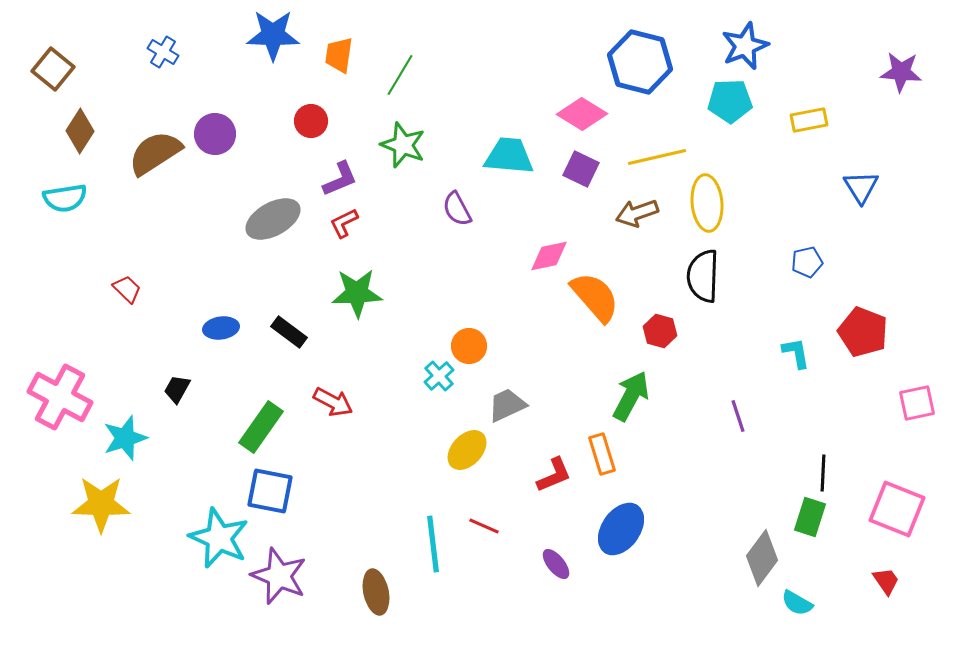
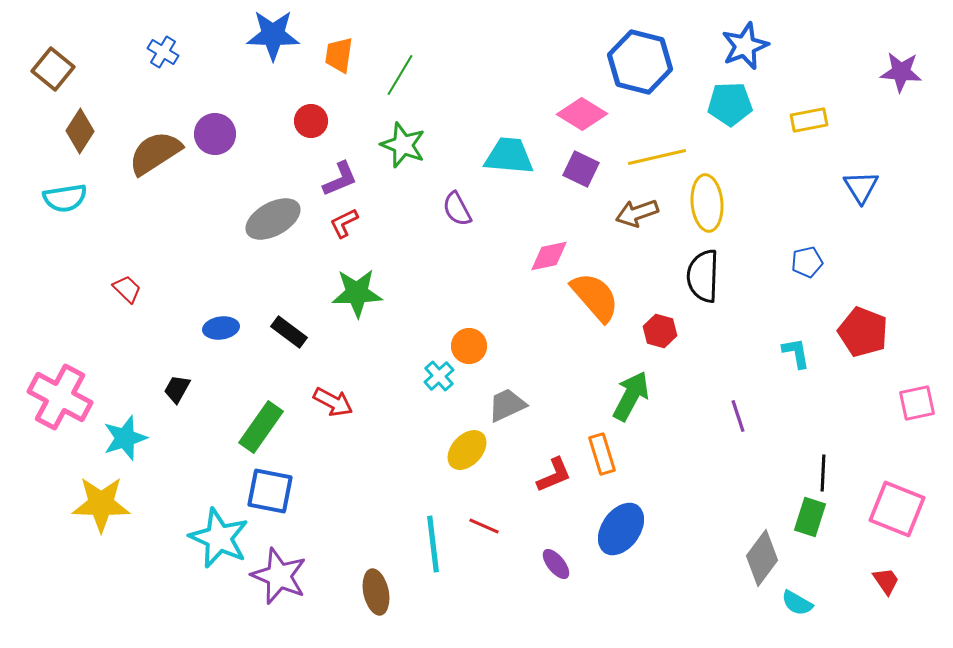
cyan pentagon at (730, 101): moved 3 px down
